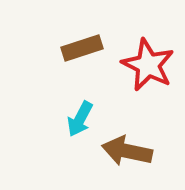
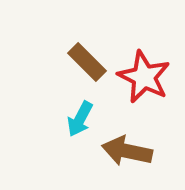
brown rectangle: moved 5 px right, 14 px down; rotated 63 degrees clockwise
red star: moved 4 px left, 12 px down
